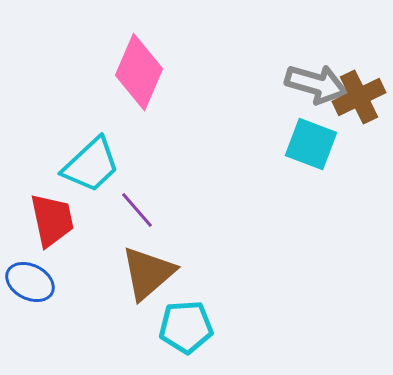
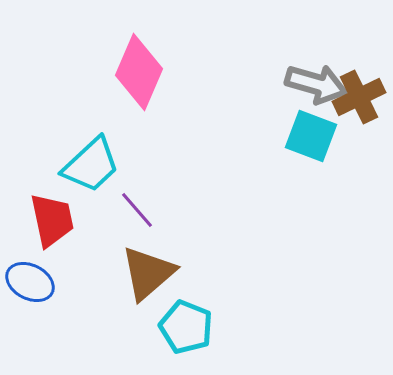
cyan square: moved 8 px up
cyan pentagon: rotated 26 degrees clockwise
